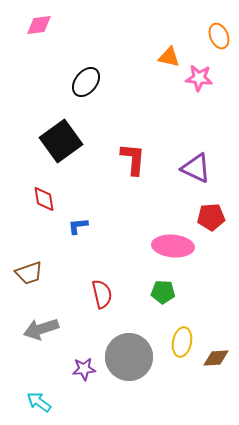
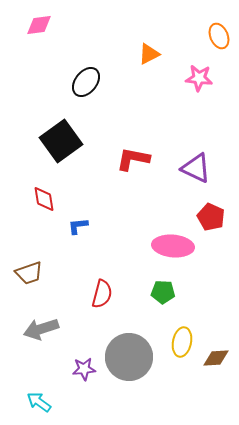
orange triangle: moved 20 px left, 3 px up; rotated 40 degrees counterclockwise
red L-shape: rotated 84 degrees counterclockwise
red pentagon: rotated 28 degrees clockwise
red semicircle: rotated 28 degrees clockwise
